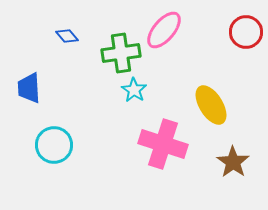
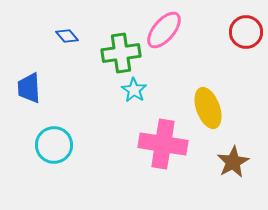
yellow ellipse: moved 3 px left, 3 px down; rotated 12 degrees clockwise
pink cross: rotated 9 degrees counterclockwise
brown star: rotated 8 degrees clockwise
